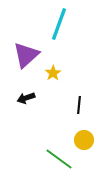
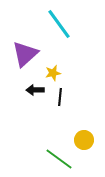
cyan line: rotated 56 degrees counterclockwise
purple triangle: moved 1 px left, 1 px up
yellow star: rotated 21 degrees clockwise
black arrow: moved 9 px right, 8 px up; rotated 18 degrees clockwise
black line: moved 19 px left, 8 px up
